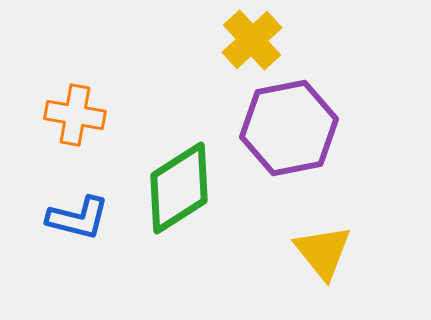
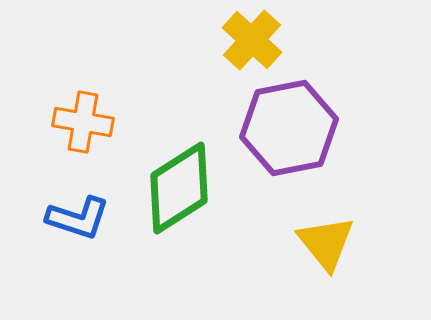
yellow cross: rotated 6 degrees counterclockwise
orange cross: moved 8 px right, 7 px down
blue L-shape: rotated 4 degrees clockwise
yellow triangle: moved 3 px right, 9 px up
